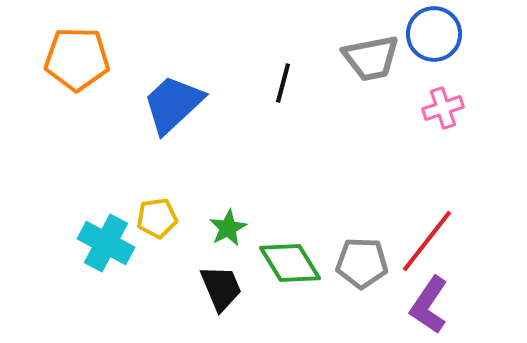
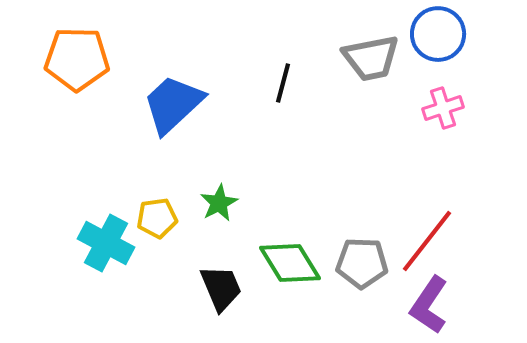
blue circle: moved 4 px right
green star: moved 9 px left, 25 px up
